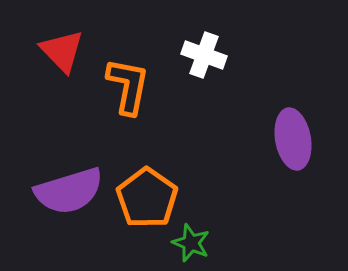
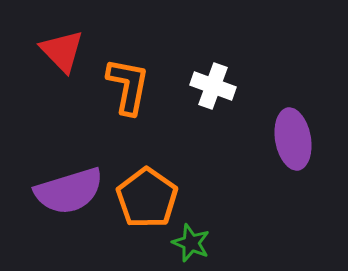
white cross: moved 9 px right, 31 px down
